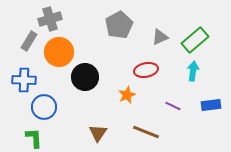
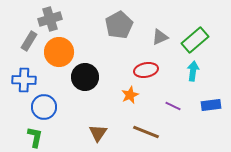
orange star: moved 3 px right
green L-shape: moved 1 px right, 1 px up; rotated 15 degrees clockwise
